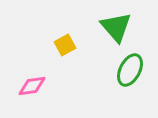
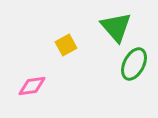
yellow square: moved 1 px right
green ellipse: moved 4 px right, 6 px up
